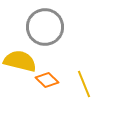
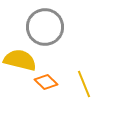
yellow semicircle: moved 1 px up
orange diamond: moved 1 px left, 2 px down
